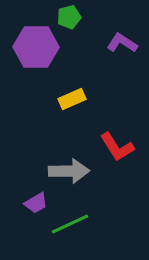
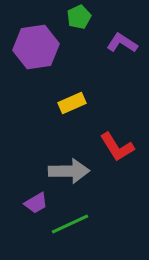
green pentagon: moved 10 px right; rotated 10 degrees counterclockwise
purple hexagon: rotated 9 degrees counterclockwise
yellow rectangle: moved 4 px down
